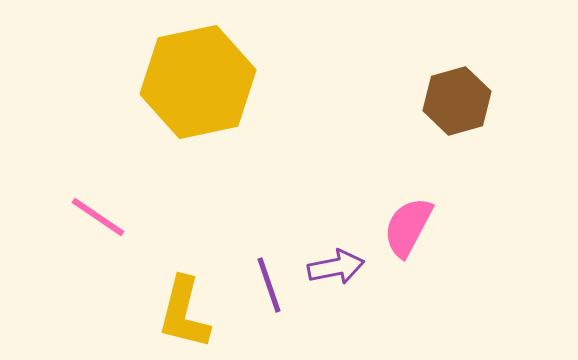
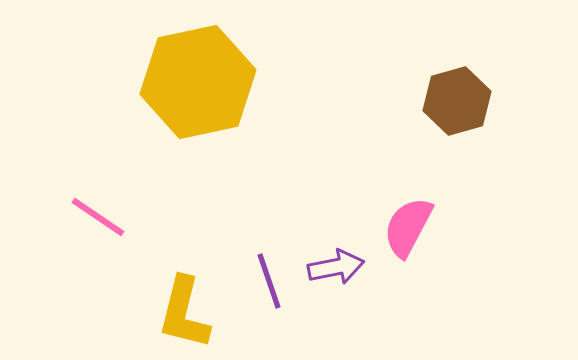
purple line: moved 4 px up
